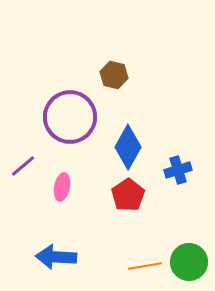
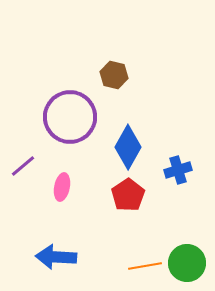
green circle: moved 2 px left, 1 px down
